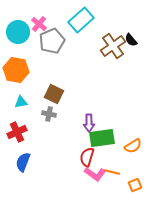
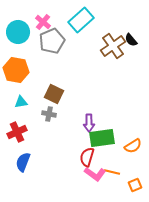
pink cross: moved 4 px right, 2 px up
